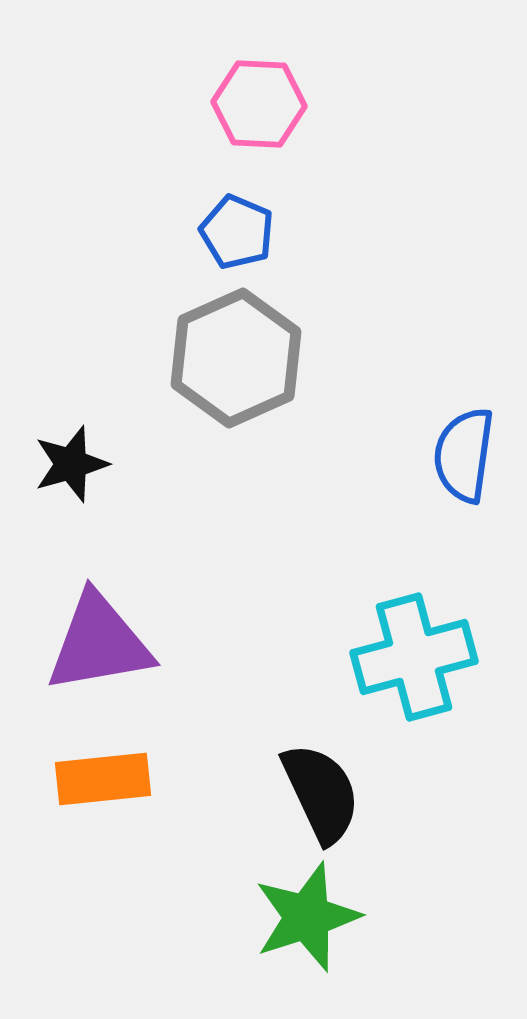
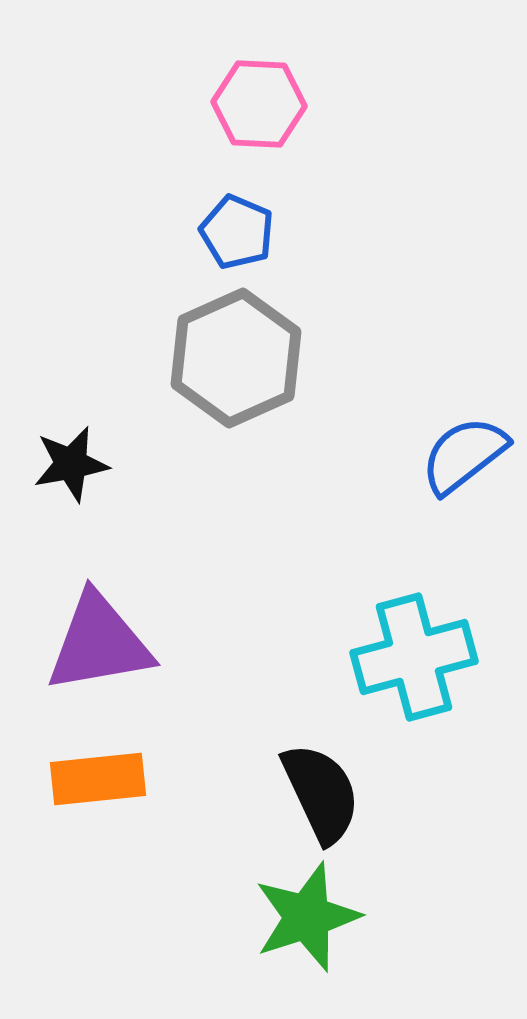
blue semicircle: rotated 44 degrees clockwise
black star: rotated 6 degrees clockwise
orange rectangle: moved 5 px left
